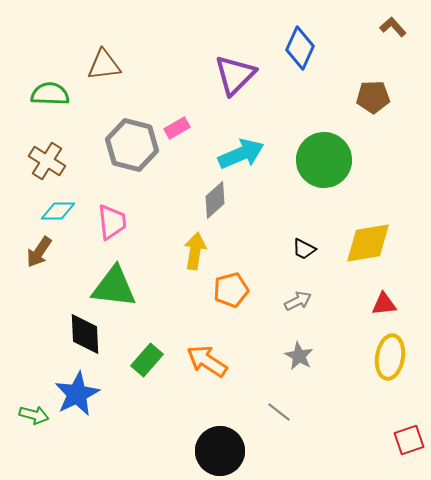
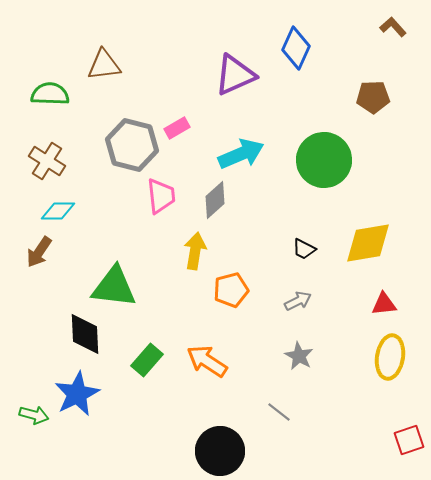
blue diamond: moved 4 px left
purple triangle: rotated 21 degrees clockwise
pink trapezoid: moved 49 px right, 26 px up
